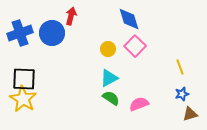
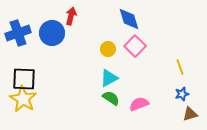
blue cross: moved 2 px left
